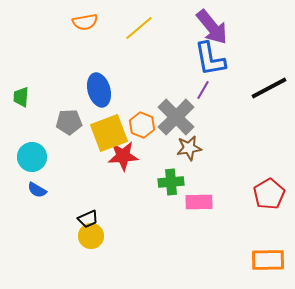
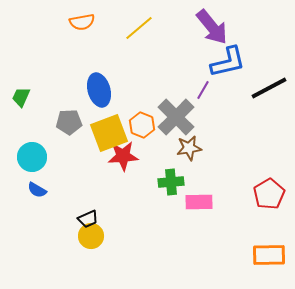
orange semicircle: moved 3 px left
blue L-shape: moved 18 px right, 3 px down; rotated 93 degrees counterclockwise
green trapezoid: rotated 20 degrees clockwise
orange rectangle: moved 1 px right, 5 px up
